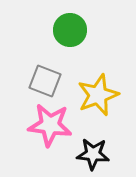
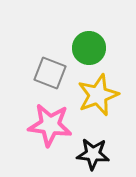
green circle: moved 19 px right, 18 px down
gray square: moved 5 px right, 8 px up
